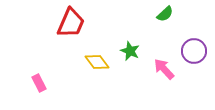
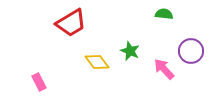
green semicircle: moved 1 px left; rotated 132 degrees counterclockwise
red trapezoid: rotated 36 degrees clockwise
purple circle: moved 3 px left
pink rectangle: moved 1 px up
